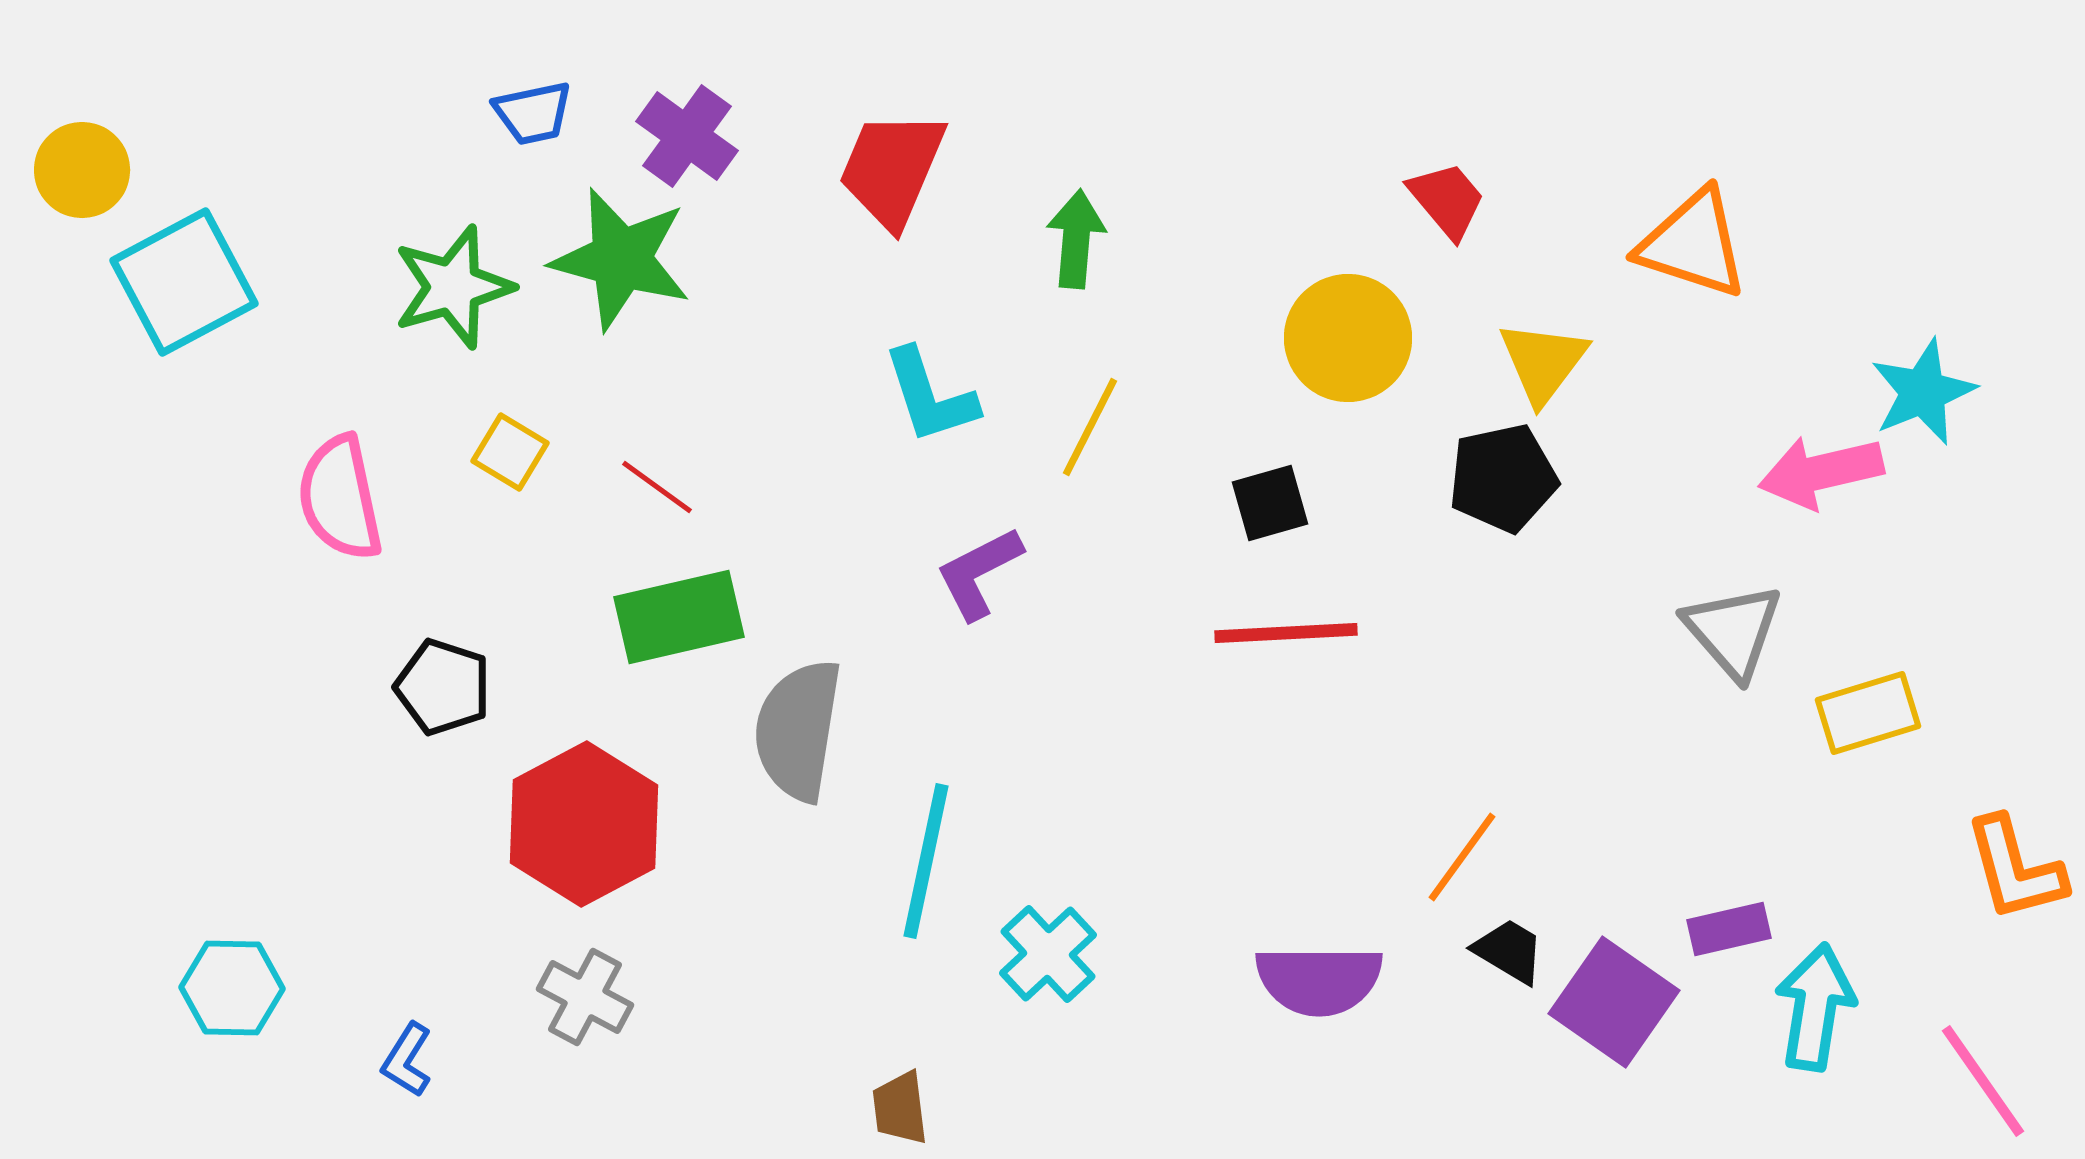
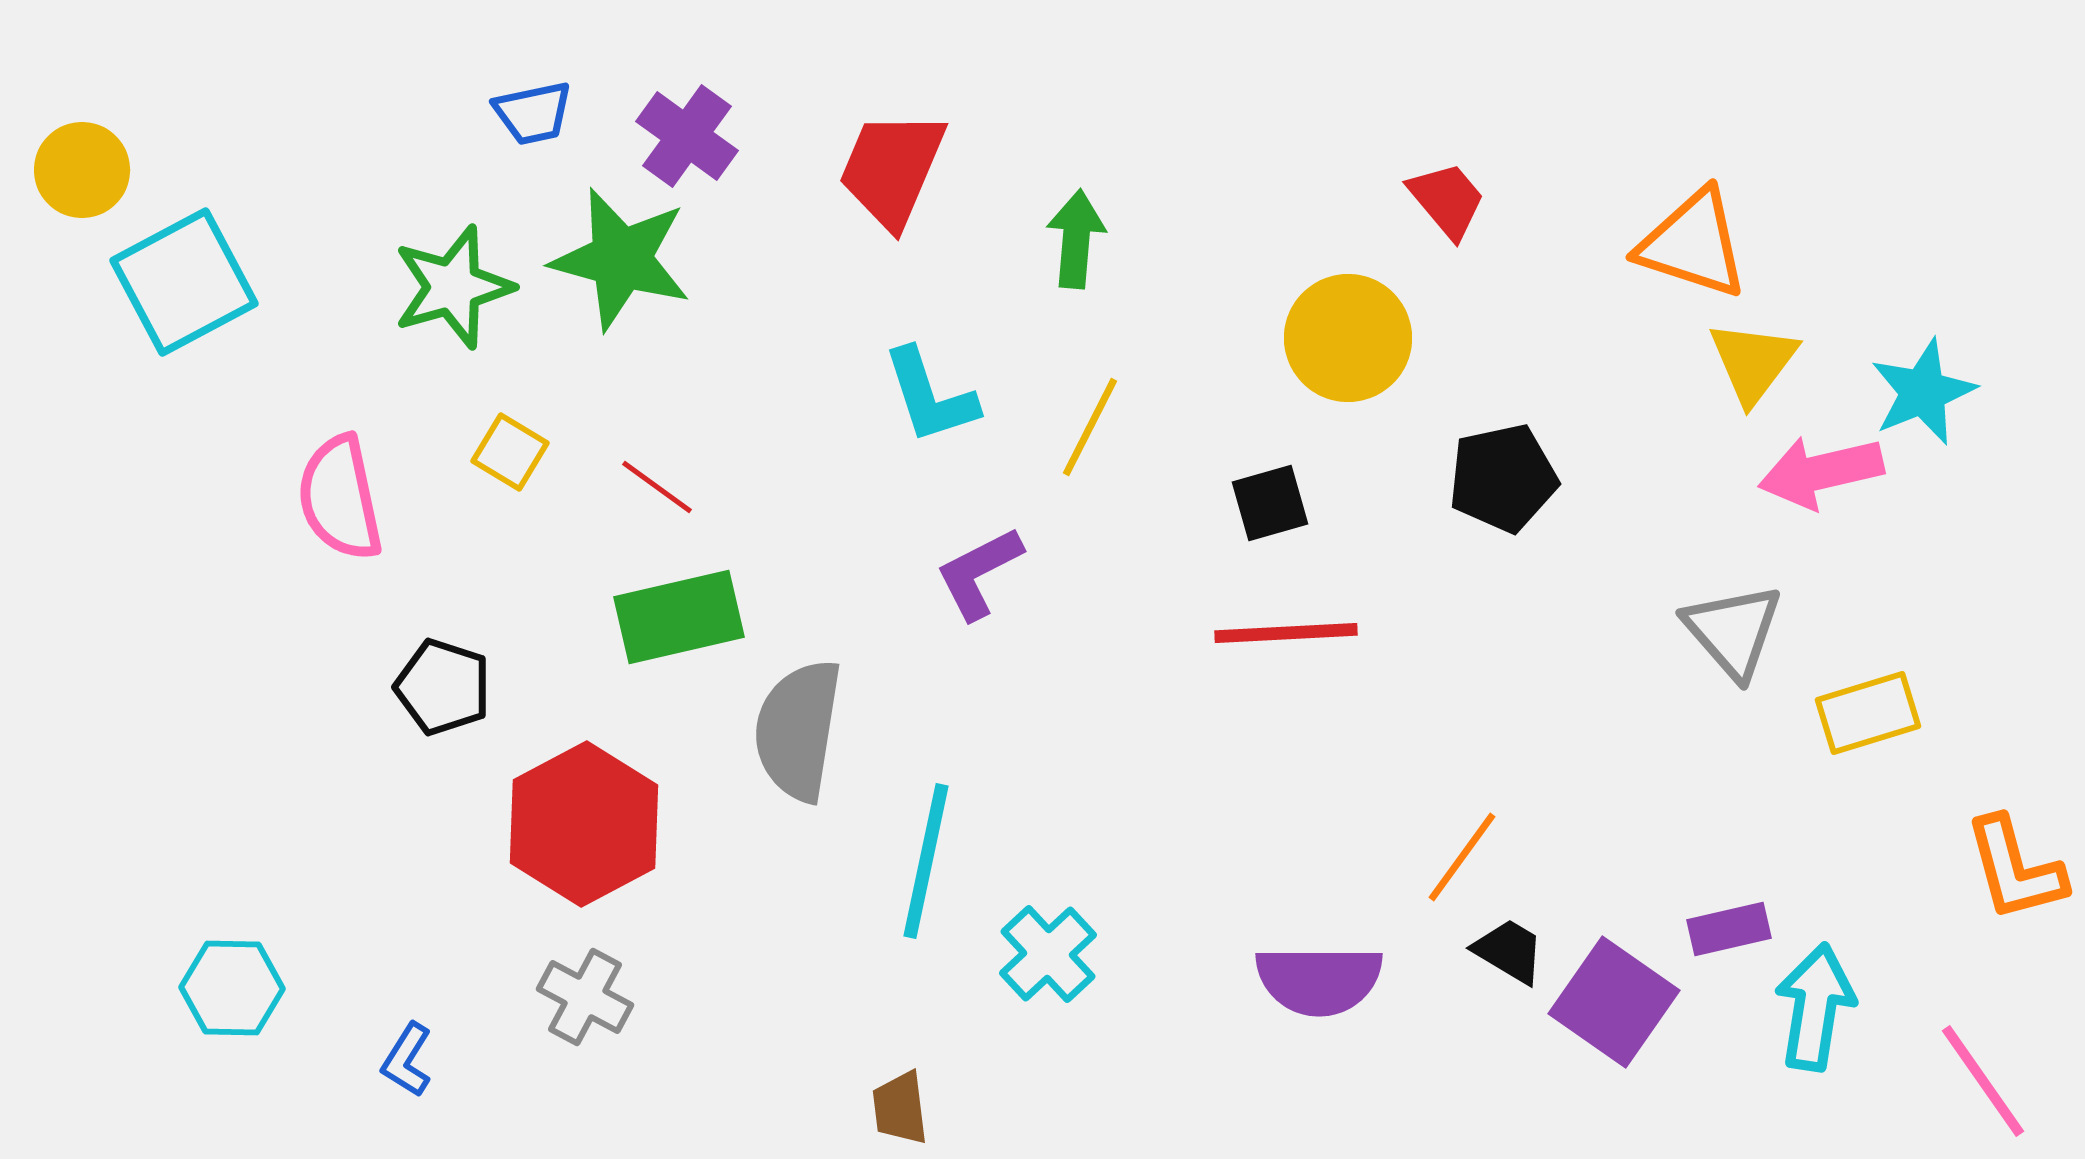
yellow triangle at (1543, 362): moved 210 px right
